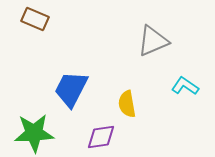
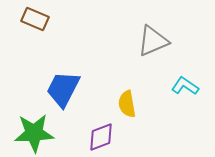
blue trapezoid: moved 8 px left
purple diamond: rotated 12 degrees counterclockwise
